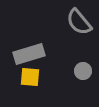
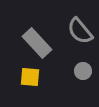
gray semicircle: moved 1 px right, 9 px down
gray rectangle: moved 8 px right, 11 px up; rotated 64 degrees clockwise
